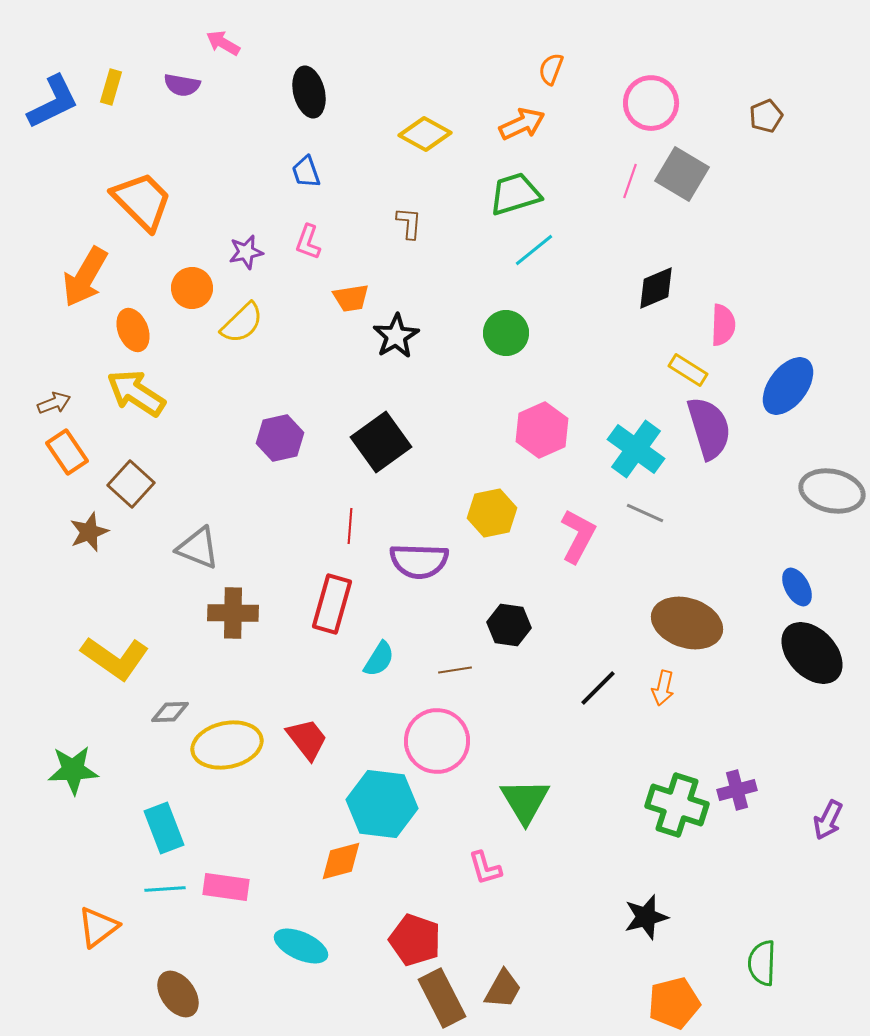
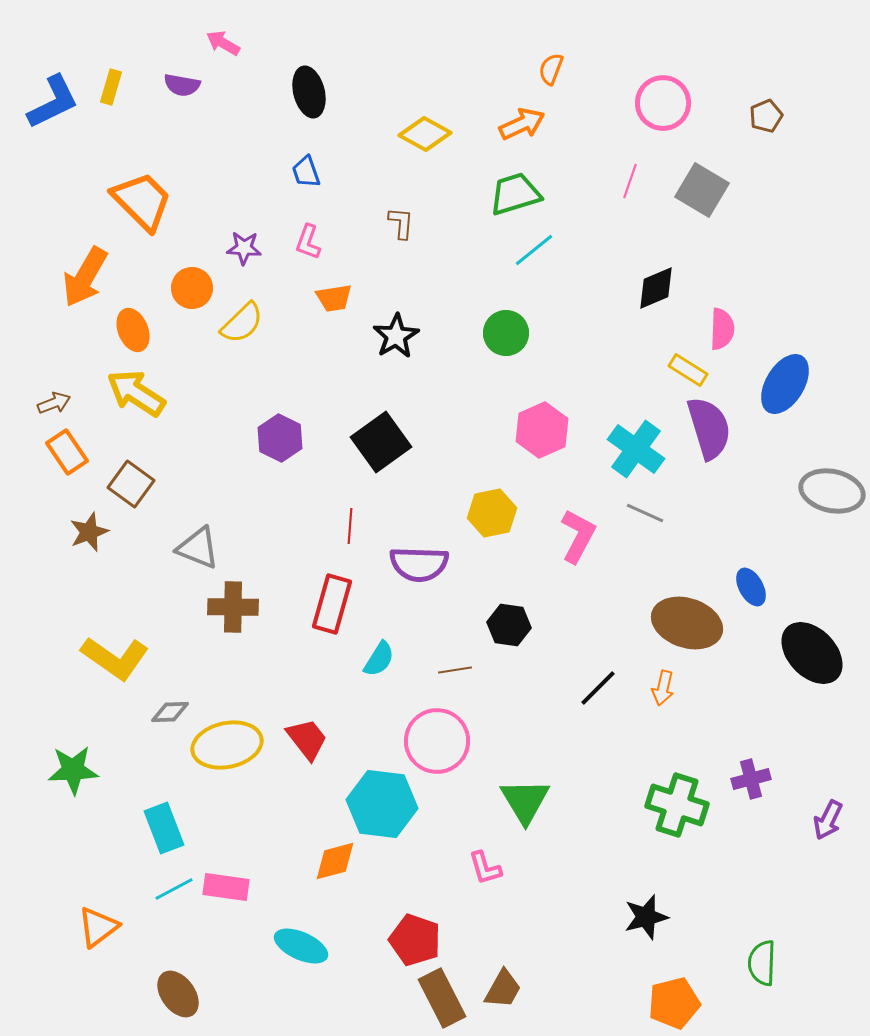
pink circle at (651, 103): moved 12 px right
gray square at (682, 174): moved 20 px right, 16 px down
brown L-shape at (409, 223): moved 8 px left
purple star at (246, 252): moved 2 px left, 4 px up; rotated 16 degrees clockwise
orange trapezoid at (351, 298): moved 17 px left
pink semicircle at (723, 325): moved 1 px left, 4 px down
blue ellipse at (788, 386): moved 3 px left, 2 px up; rotated 6 degrees counterclockwise
purple hexagon at (280, 438): rotated 21 degrees counterclockwise
brown square at (131, 484): rotated 6 degrees counterclockwise
purple semicircle at (419, 561): moved 3 px down
blue ellipse at (797, 587): moved 46 px left
brown cross at (233, 613): moved 6 px up
purple cross at (737, 790): moved 14 px right, 11 px up
orange diamond at (341, 861): moved 6 px left
cyan line at (165, 889): moved 9 px right; rotated 24 degrees counterclockwise
